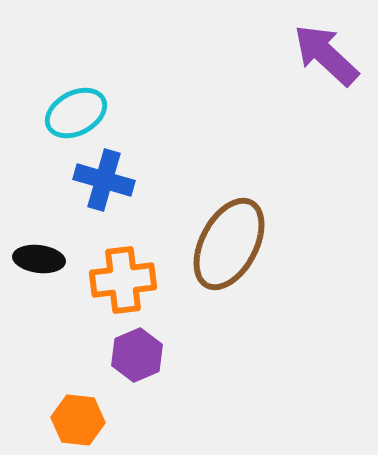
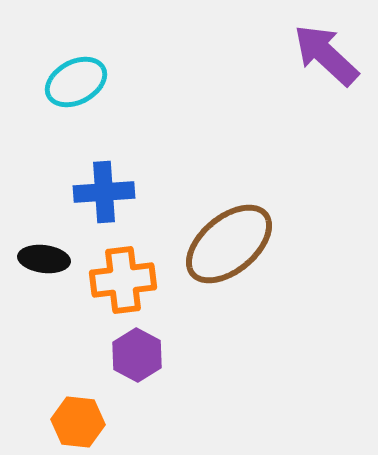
cyan ellipse: moved 31 px up
blue cross: moved 12 px down; rotated 20 degrees counterclockwise
brown ellipse: rotated 22 degrees clockwise
black ellipse: moved 5 px right
purple hexagon: rotated 9 degrees counterclockwise
orange hexagon: moved 2 px down
